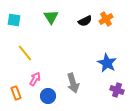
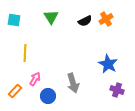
yellow line: rotated 42 degrees clockwise
blue star: moved 1 px right, 1 px down
orange rectangle: moved 1 px left, 2 px up; rotated 64 degrees clockwise
